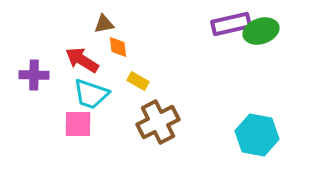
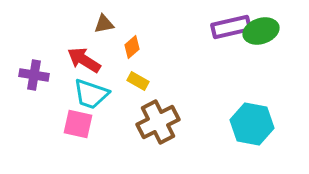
purple rectangle: moved 3 px down
orange diamond: moved 14 px right; rotated 55 degrees clockwise
red arrow: moved 2 px right
purple cross: rotated 8 degrees clockwise
pink square: rotated 12 degrees clockwise
cyan hexagon: moved 5 px left, 11 px up
